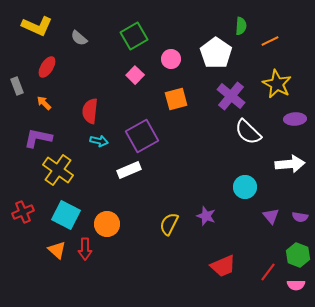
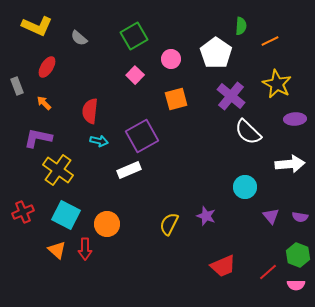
red line: rotated 12 degrees clockwise
